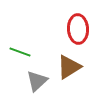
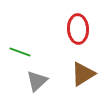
brown triangle: moved 14 px right, 7 px down
